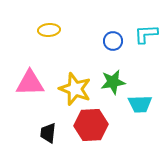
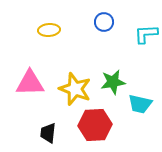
blue circle: moved 9 px left, 19 px up
cyan trapezoid: rotated 15 degrees clockwise
red hexagon: moved 4 px right
